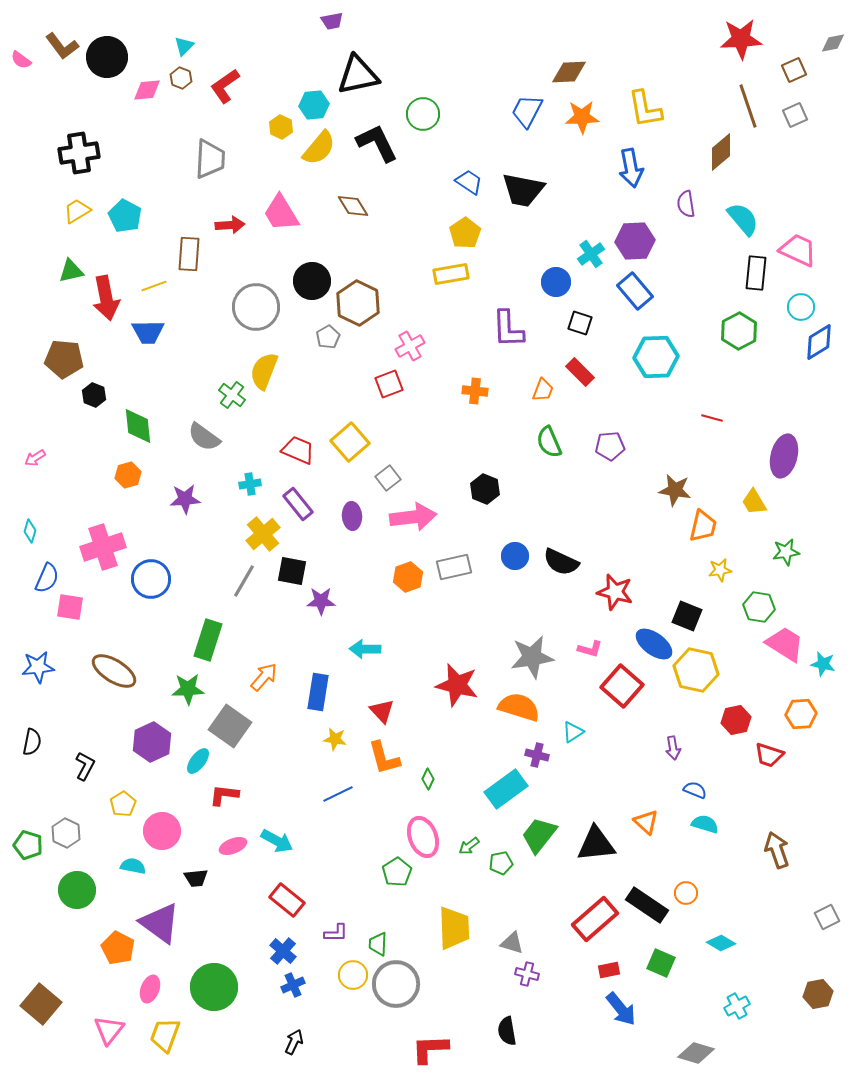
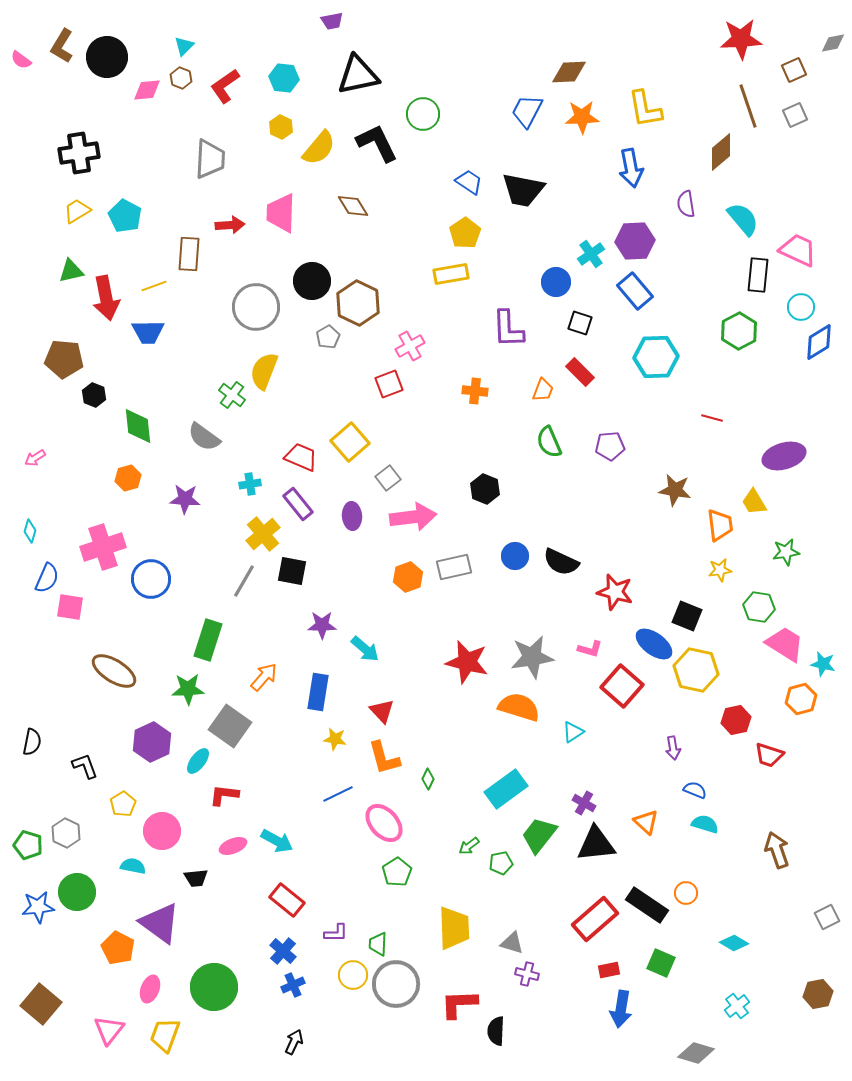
brown L-shape at (62, 46): rotated 68 degrees clockwise
cyan hexagon at (314, 105): moved 30 px left, 27 px up; rotated 12 degrees clockwise
pink trapezoid at (281, 213): rotated 33 degrees clockwise
black rectangle at (756, 273): moved 2 px right, 2 px down
red trapezoid at (298, 450): moved 3 px right, 7 px down
purple ellipse at (784, 456): rotated 60 degrees clockwise
orange hexagon at (128, 475): moved 3 px down
purple star at (185, 499): rotated 8 degrees clockwise
orange trapezoid at (703, 526): moved 17 px right, 1 px up; rotated 20 degrees counterclockwise
purple star at (321, 601): moved 1 px right, 24 px down
cyan arrow at (365, 649): rotated 140 degrees counterclockwise
blue star at (38, 667): moved 240 px down
red star at (457, 685): moved 10 px right, 23 px up
orange hexagon at (801, 714): moved 15 px up; rotated 12 degrees counterclockwise
purple cross at (537, 755): moved 47 px right, 48 px down; rotated 15 degrees clockwise
black L-shape at (85, 766): rotated 48 degrees counterclockwise
pink ellipse at (423, 837): moved 39 px left, 14 px up; rotated 21 degrees counterclockwise
green circle at (77, 890): moved 2 px down
cyan diamond at (721, 943): moved 13 px right
cyan cross at (737, 1006): rotated 10 degrees counterclockwise
blue arrow at (621, 1009): rotated 48 degrees clockwise
black semicircle at (507, 1031): moved 11 px left; rotated 12 degrees clockwise
red L-shape at (430, 1049): moved 29 px right, 45 px up
